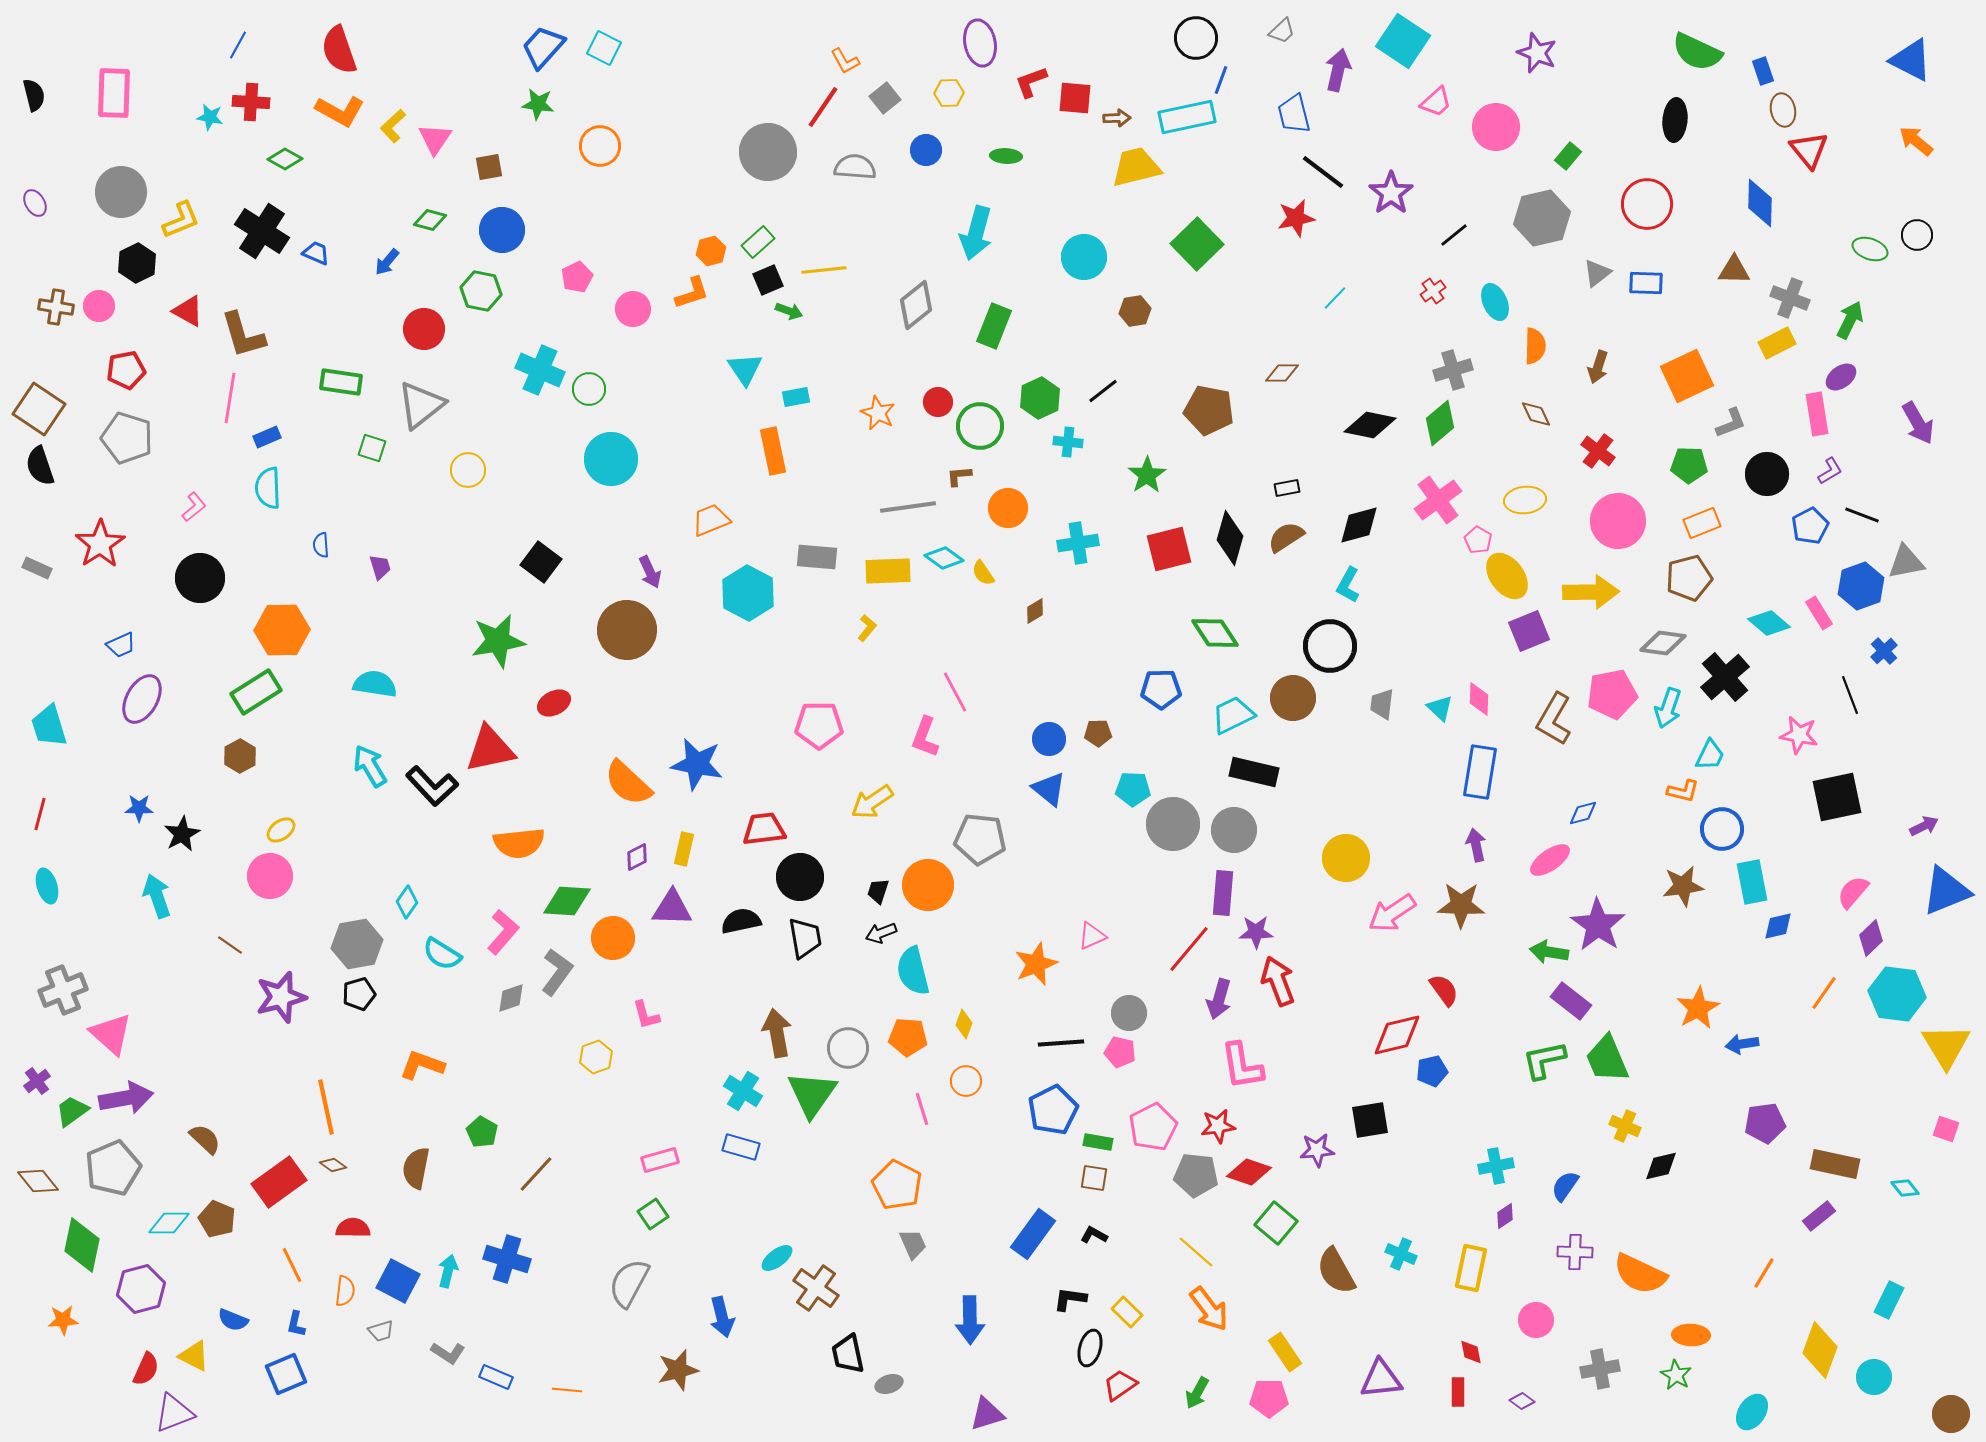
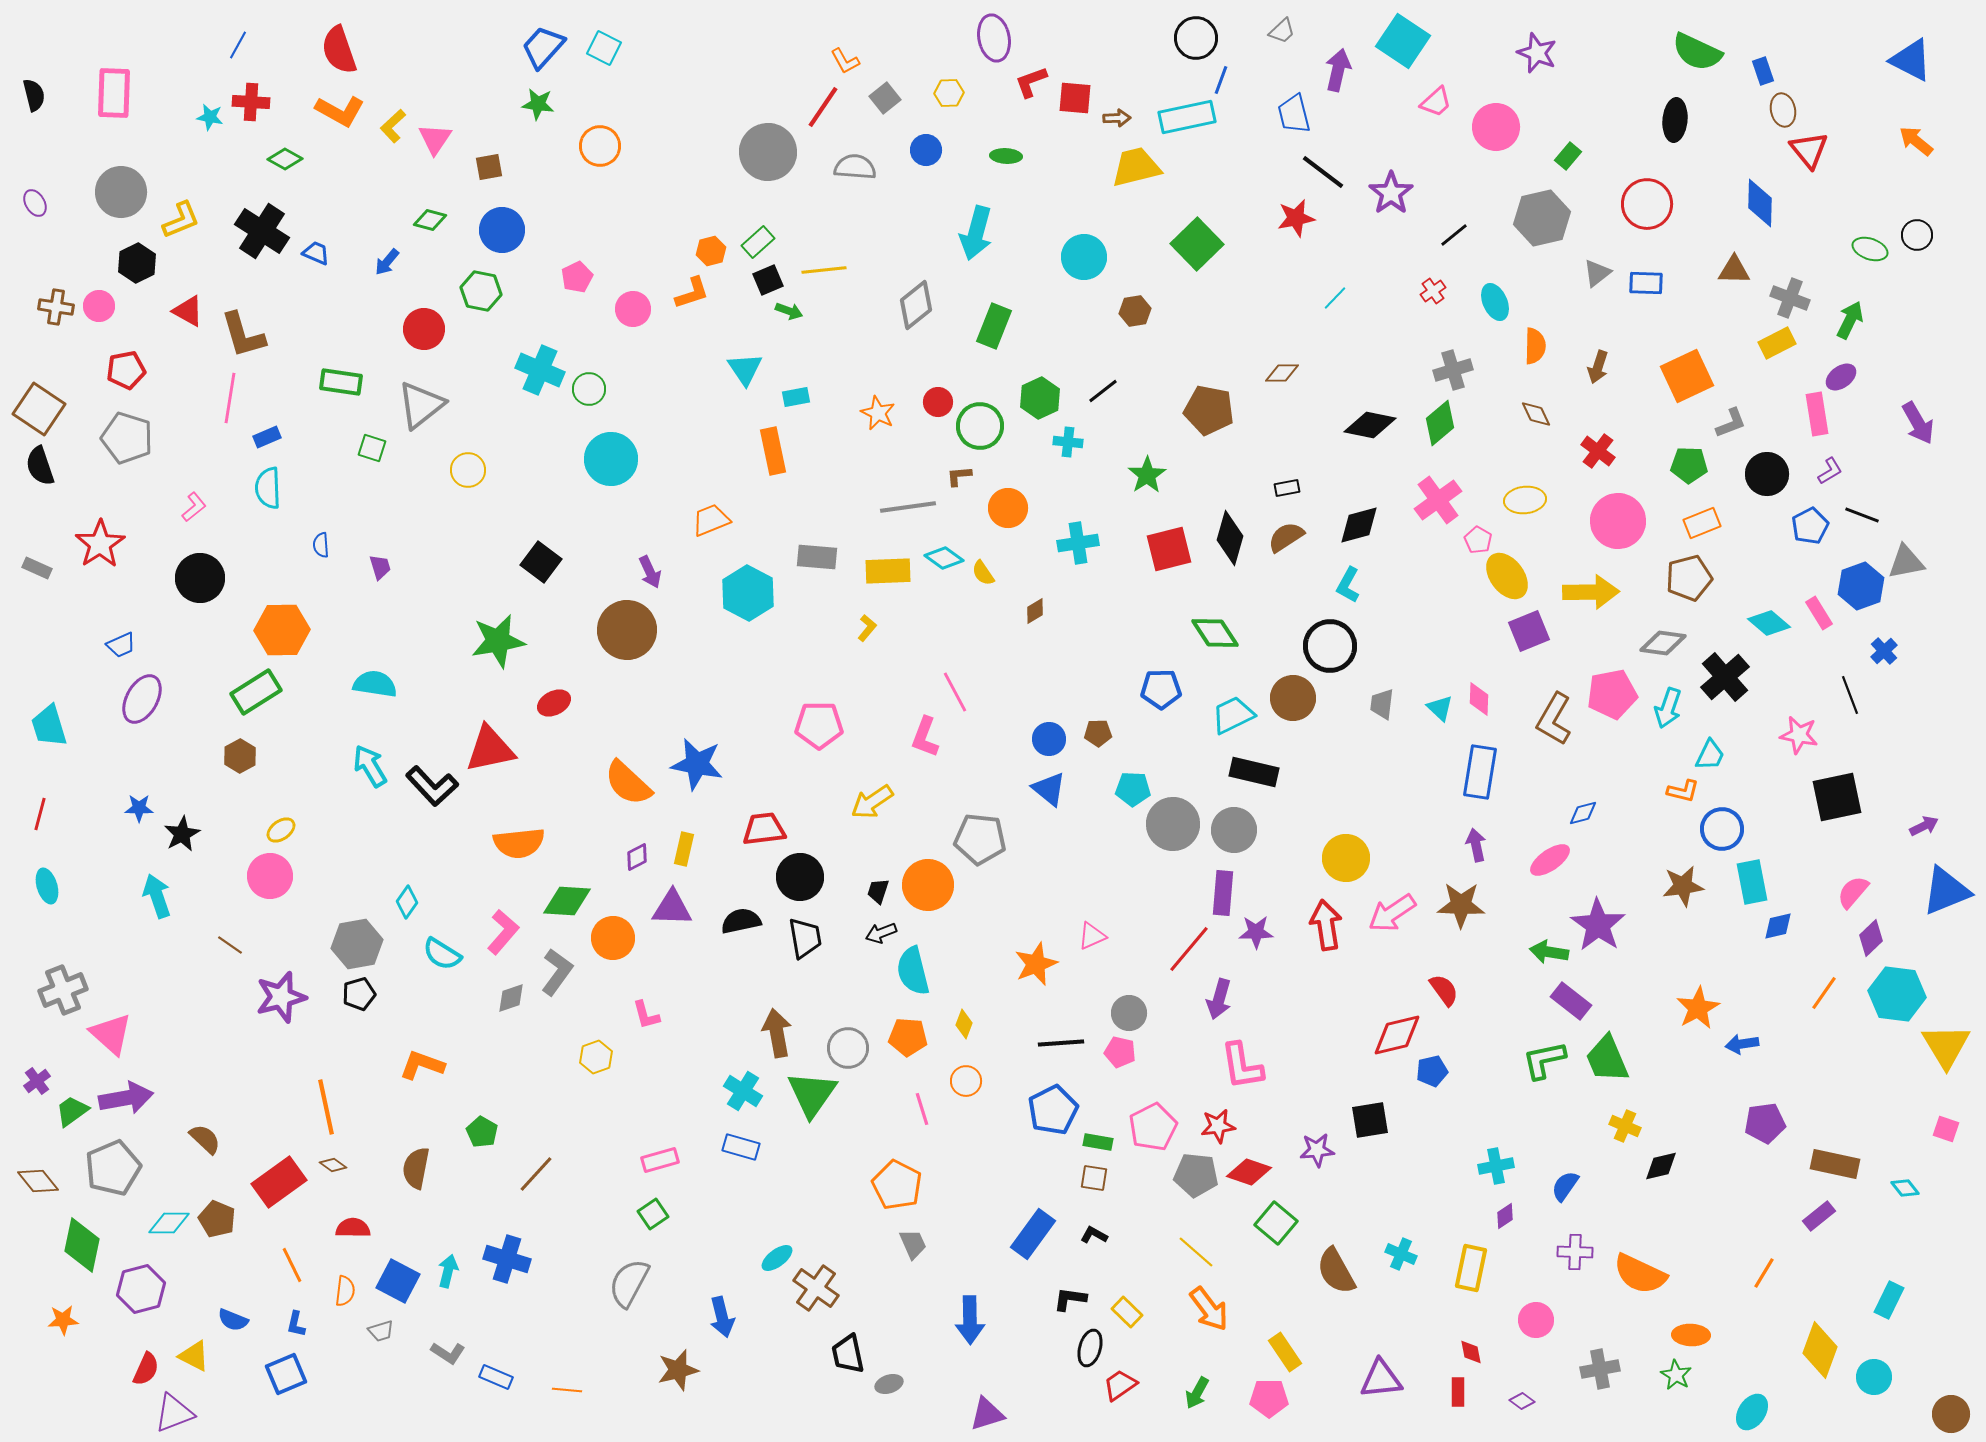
purple ellipse at (980, 43): moved 14 px right, 5 px up
red arrow at (1278, 981): moved 48 px right, 56 px up; rotated 12 degrees clockwise
